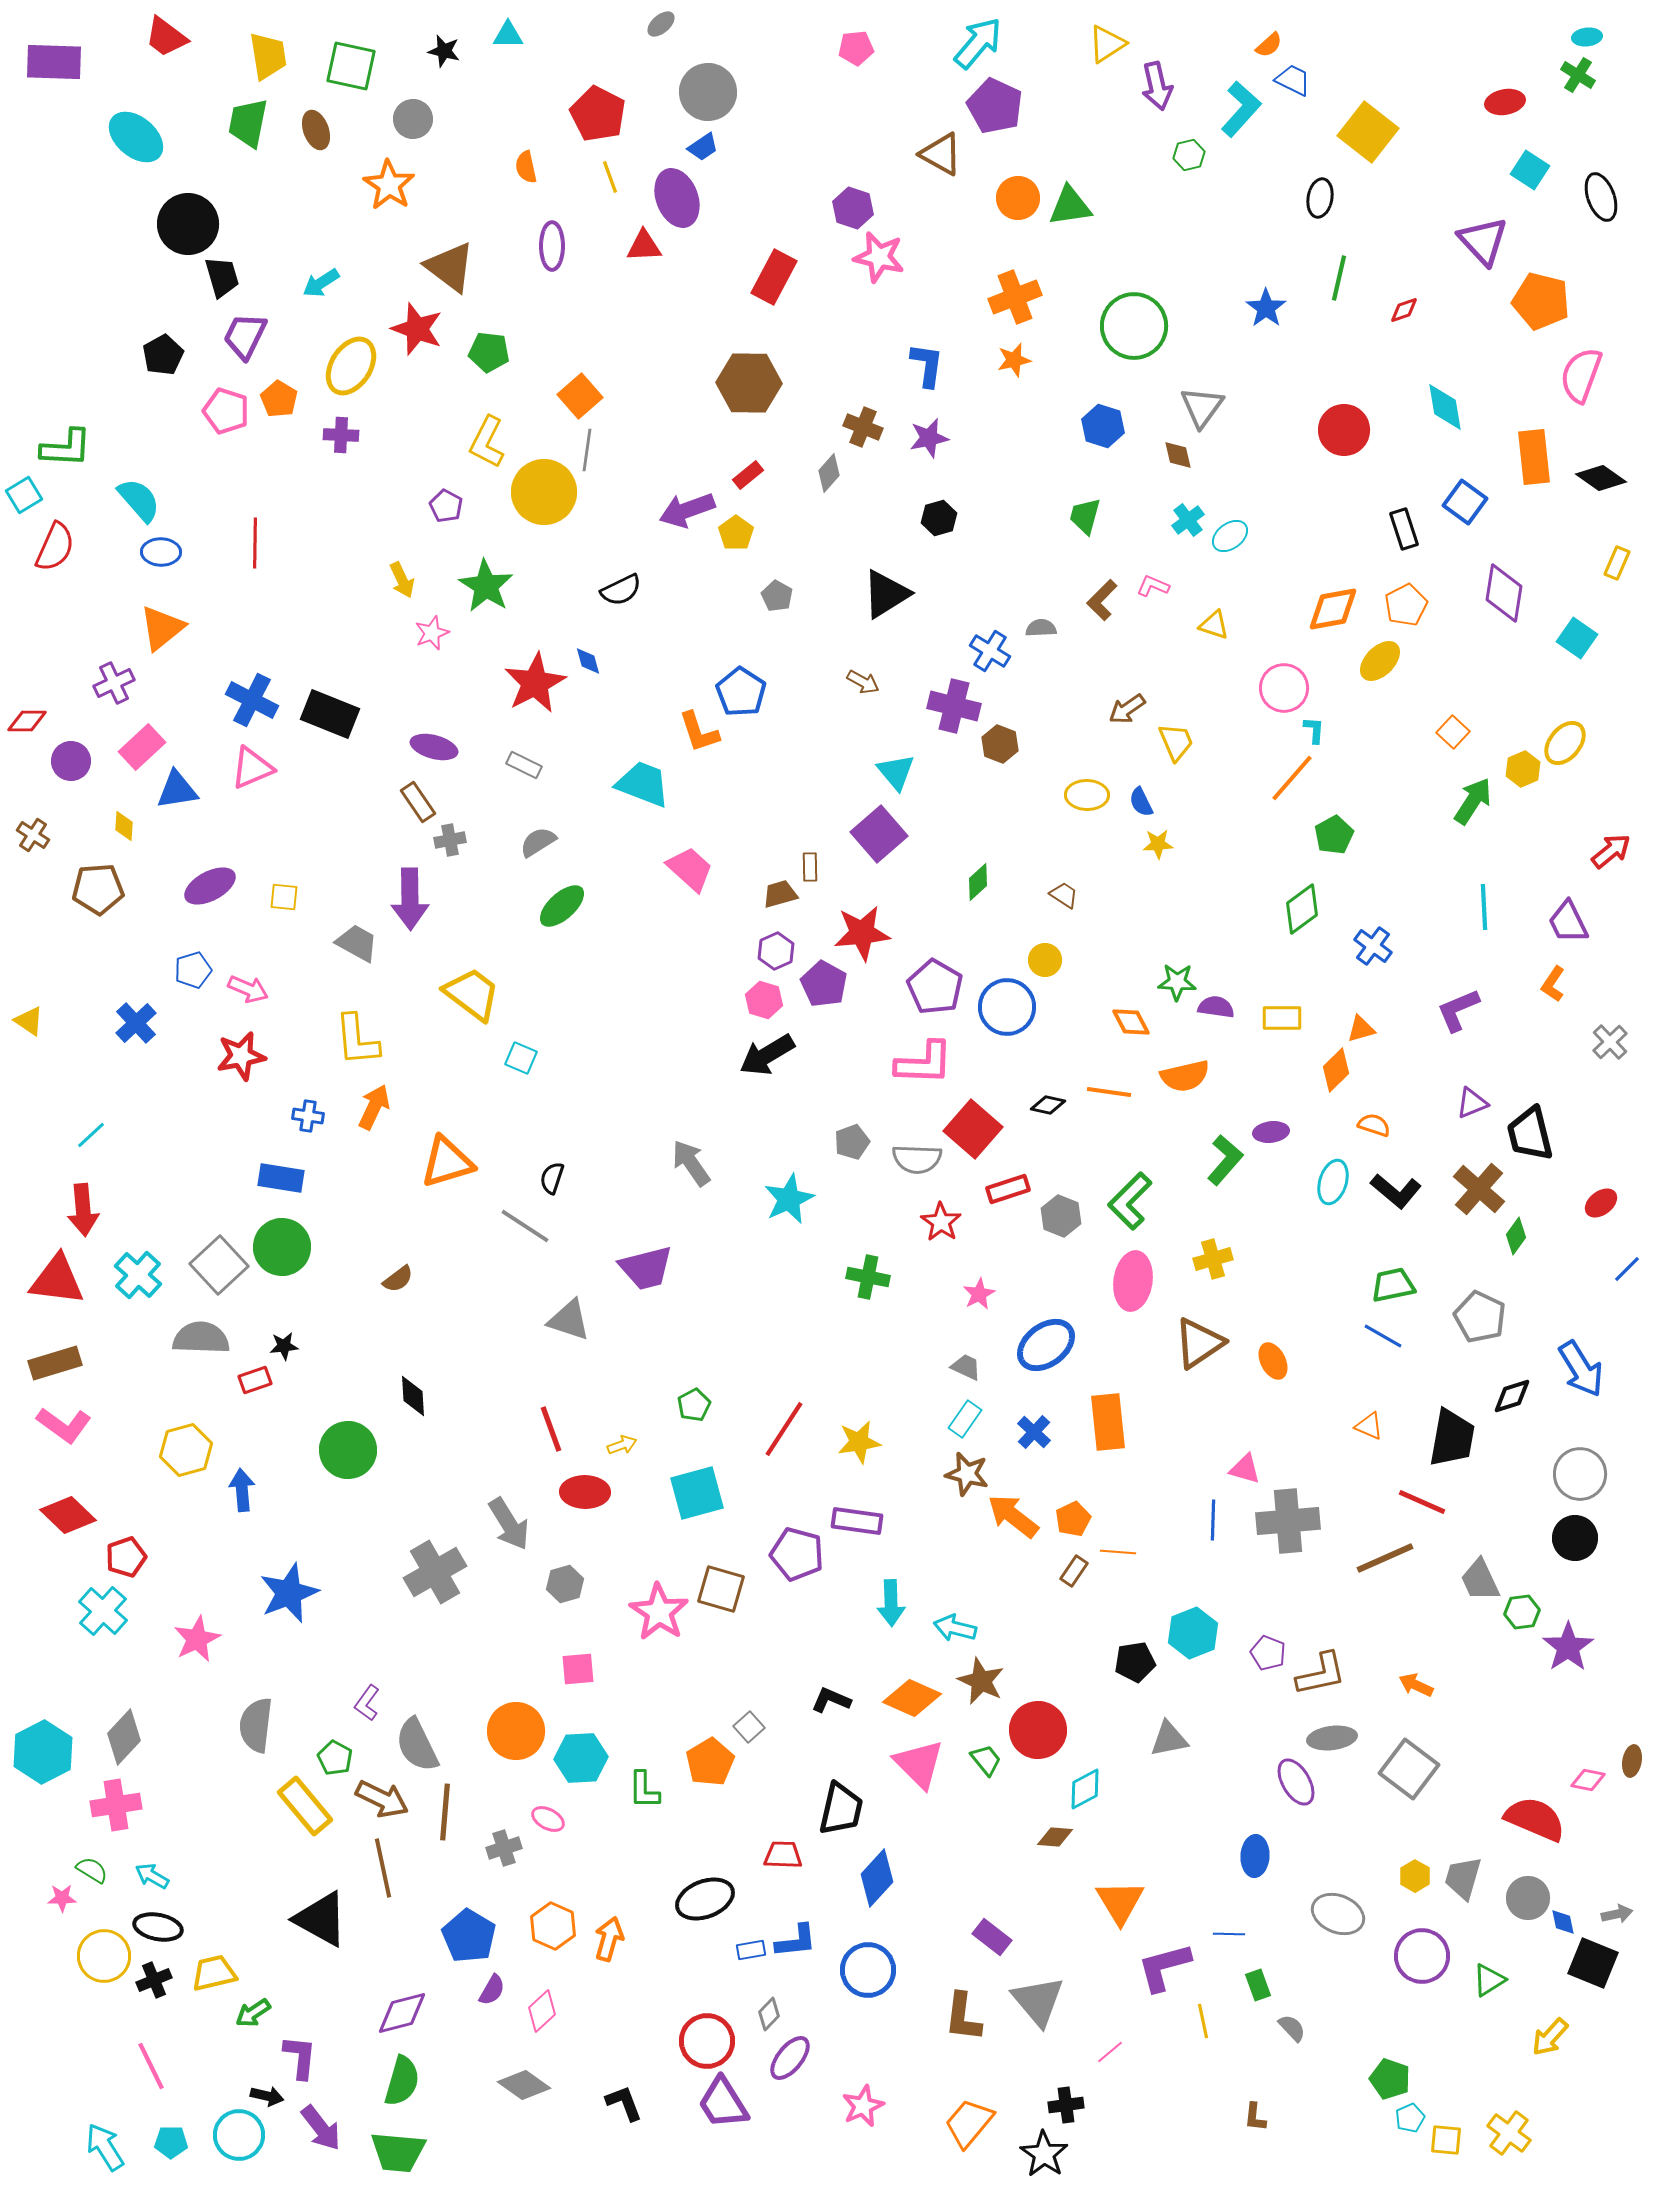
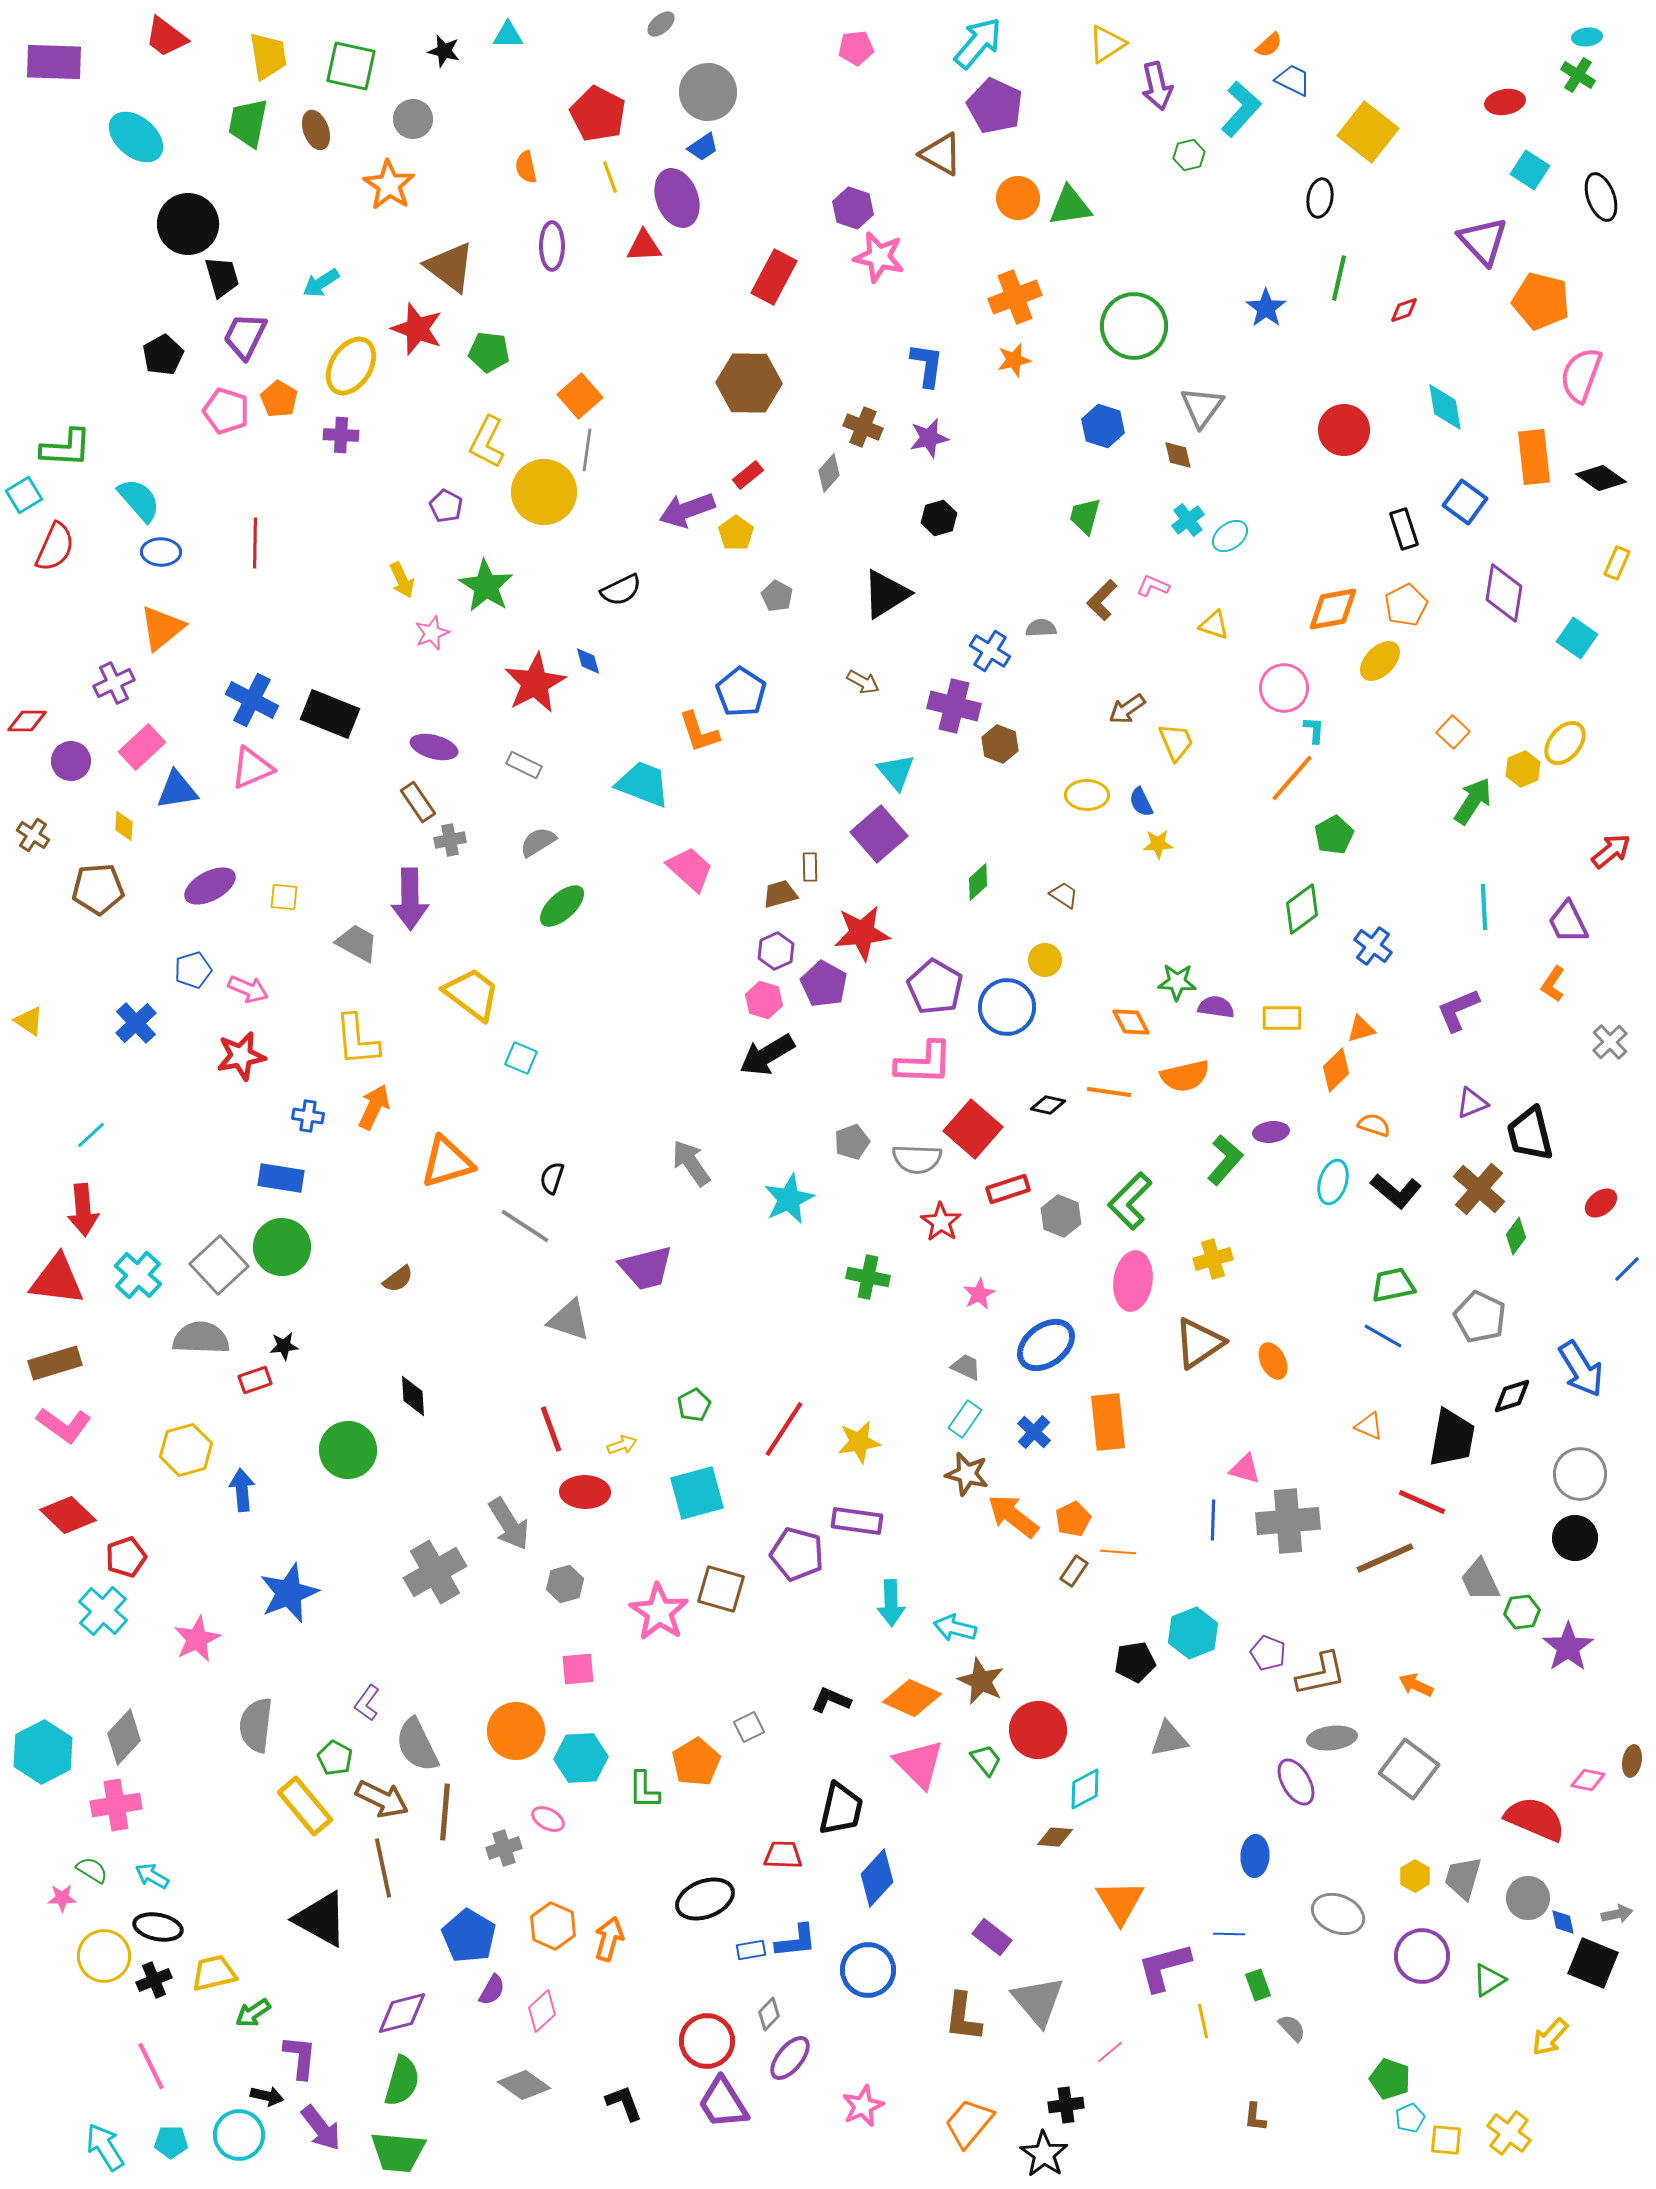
gray square at (749, 1727): rotated 16 degrees clockwise
orange pentagon at (710, 1762): moved 14 px left
